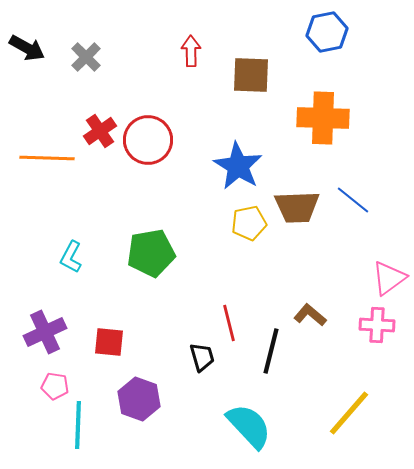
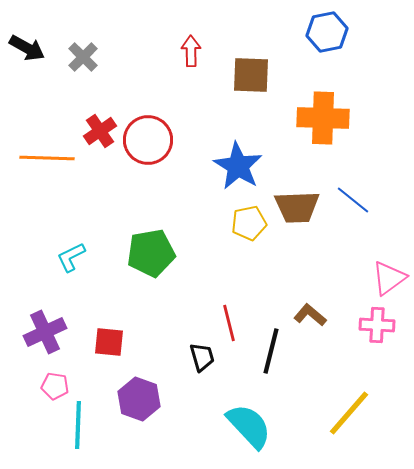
gray cross: moved 3 px left
cyan L-shape: rotated 36 degrees clockwise
